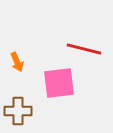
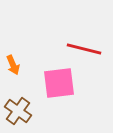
orange arrow: moved 4 px left, 3 px down
brown cross: rotated 36 degrees clockwise
